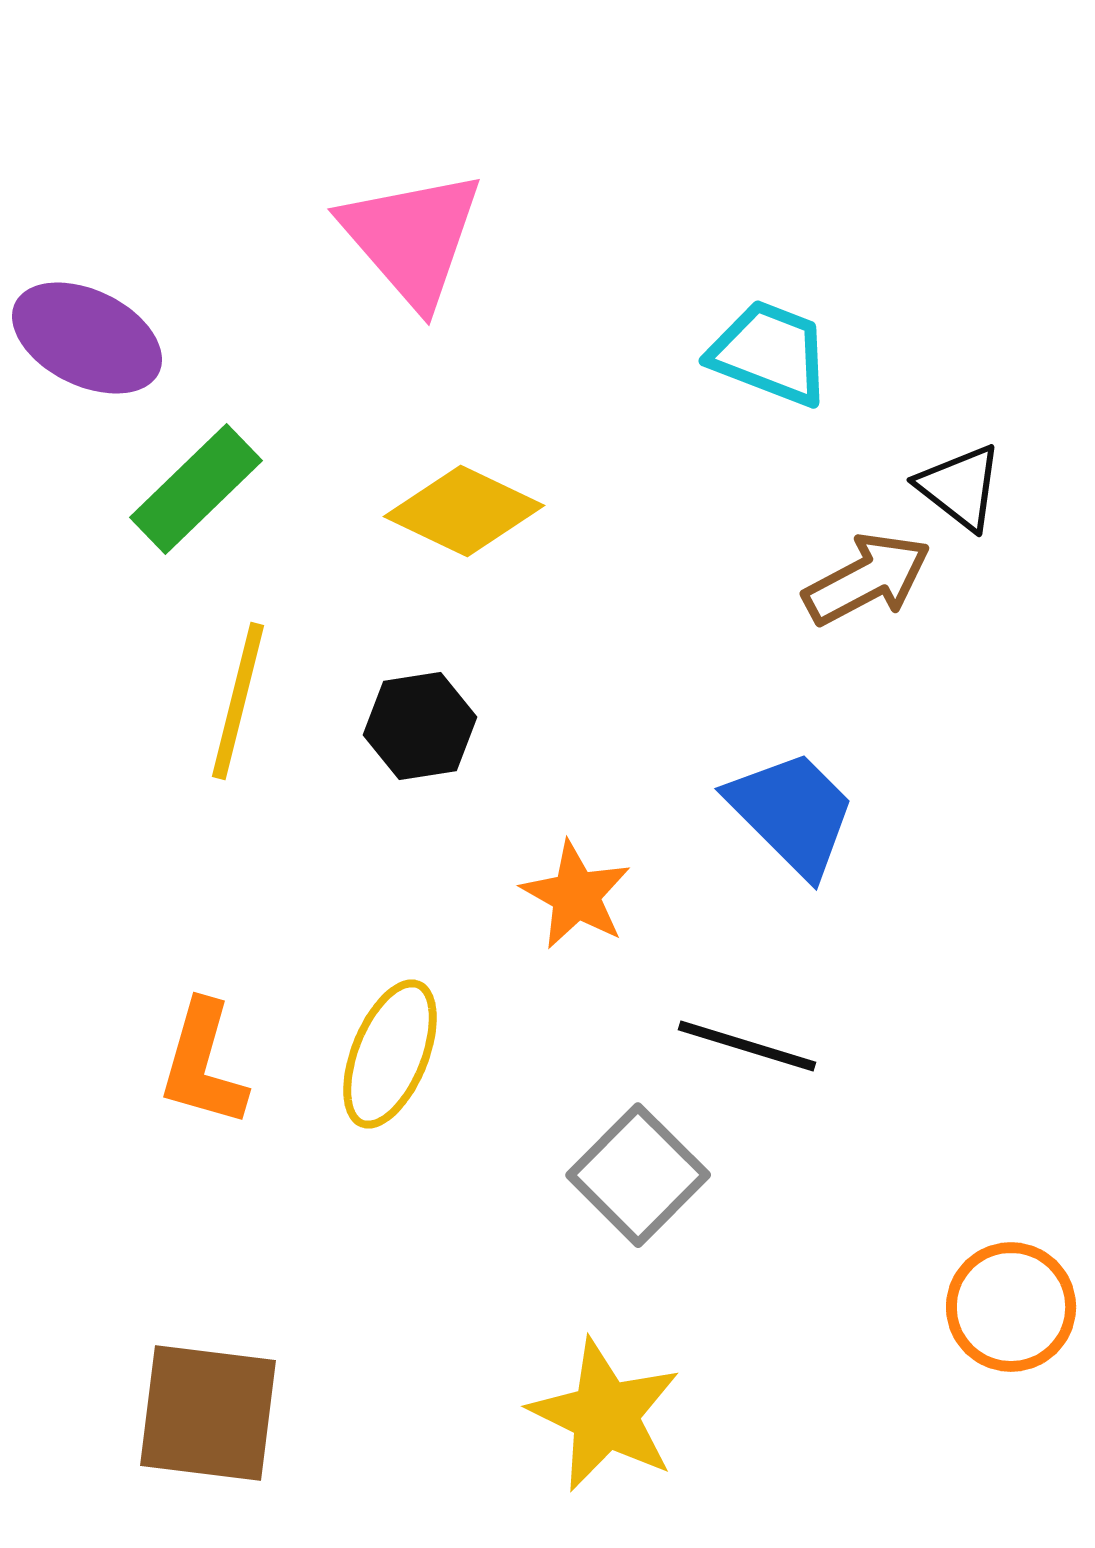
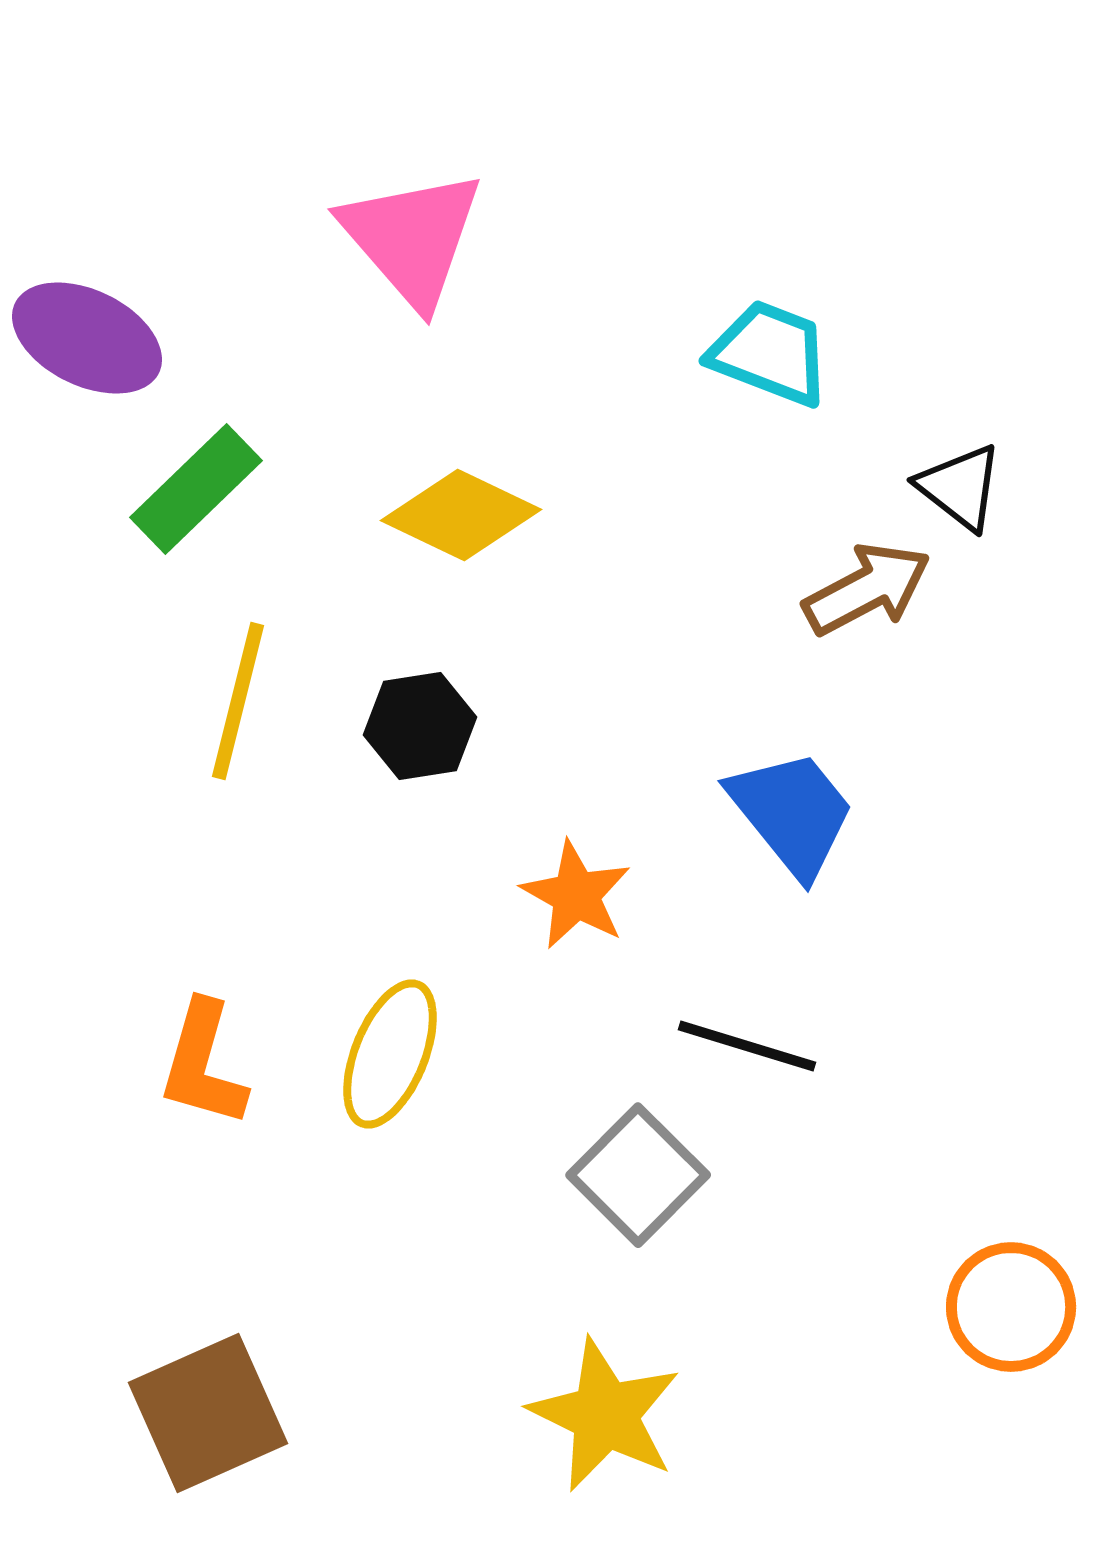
yellow diamond: moved 3 px left, 4 px down
brown arrow: moved 10 px down
blue trapezoid: rotated 6 degrees clockwise
brown square: rotated 31 degrees counterclockwise
